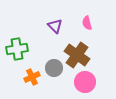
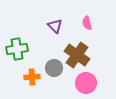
orange cross: rotated 21 degrees clockwise
pink circle: moved 1 px right, 1 px down
